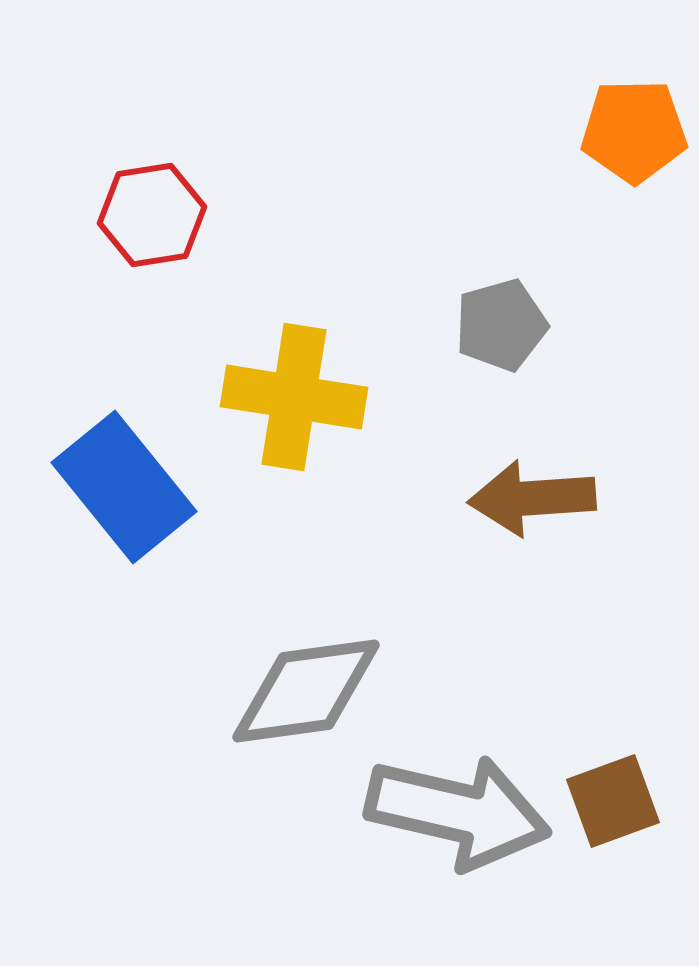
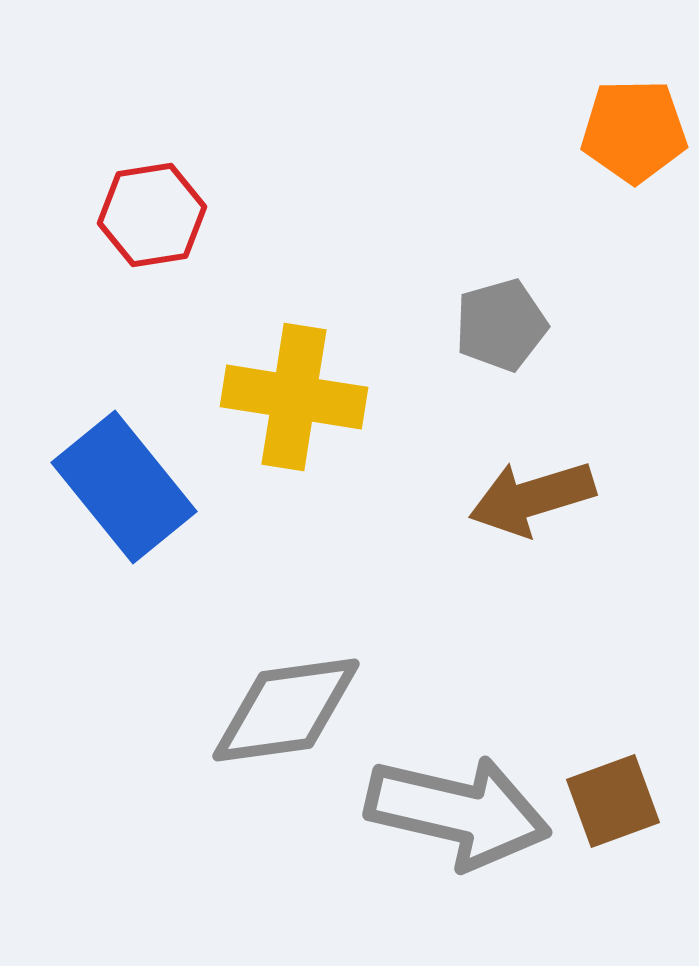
brown arrow: rotated 13 degrees counterclockwise
gray diamond: moved 20 px left, 19 px down
